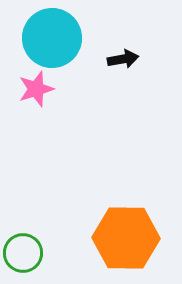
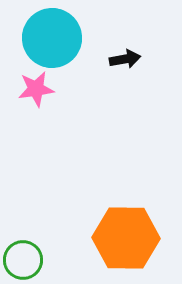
black arrow: moved 2 px right
pink star: rotated 9 degrees clockwise
green circle: moved 7 px down
